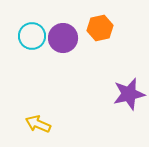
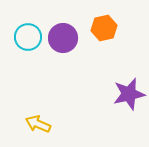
orange hexagon: moved 4 px right
cyan circle: moved 4 px left, 1 px down
